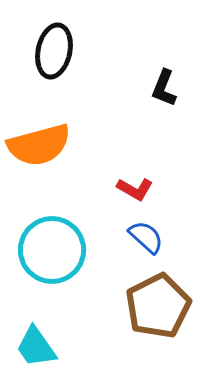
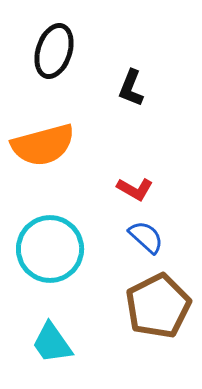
black ellipse: rotated 6 degrees clockwise
black L-shape: moved 33 px left
orange semicircle: moved 4 px right
cyan circle: moved 2 px left, 1 px up
cyan trapezoid: moved 16 px right, 4 px up
